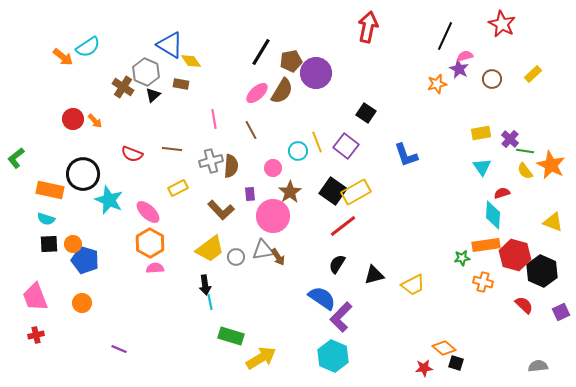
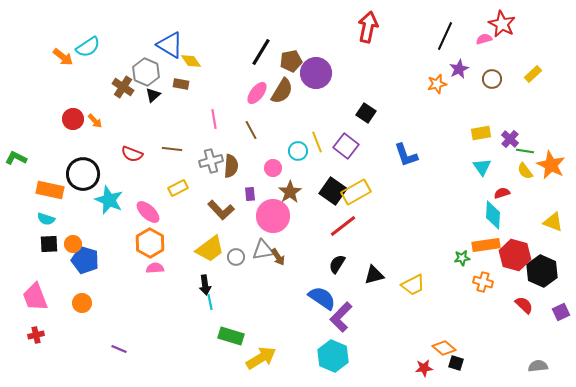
pink semicircle at (465, 56): moved 19 px right, 17 px up
purple star at (459, 69): rotated 18 degrees clockwise
pink ellipse at (257, 93): rotated 10 degrees counterclockwise
green L-shape at (16, 158): rotated 65 degrees clockwise
